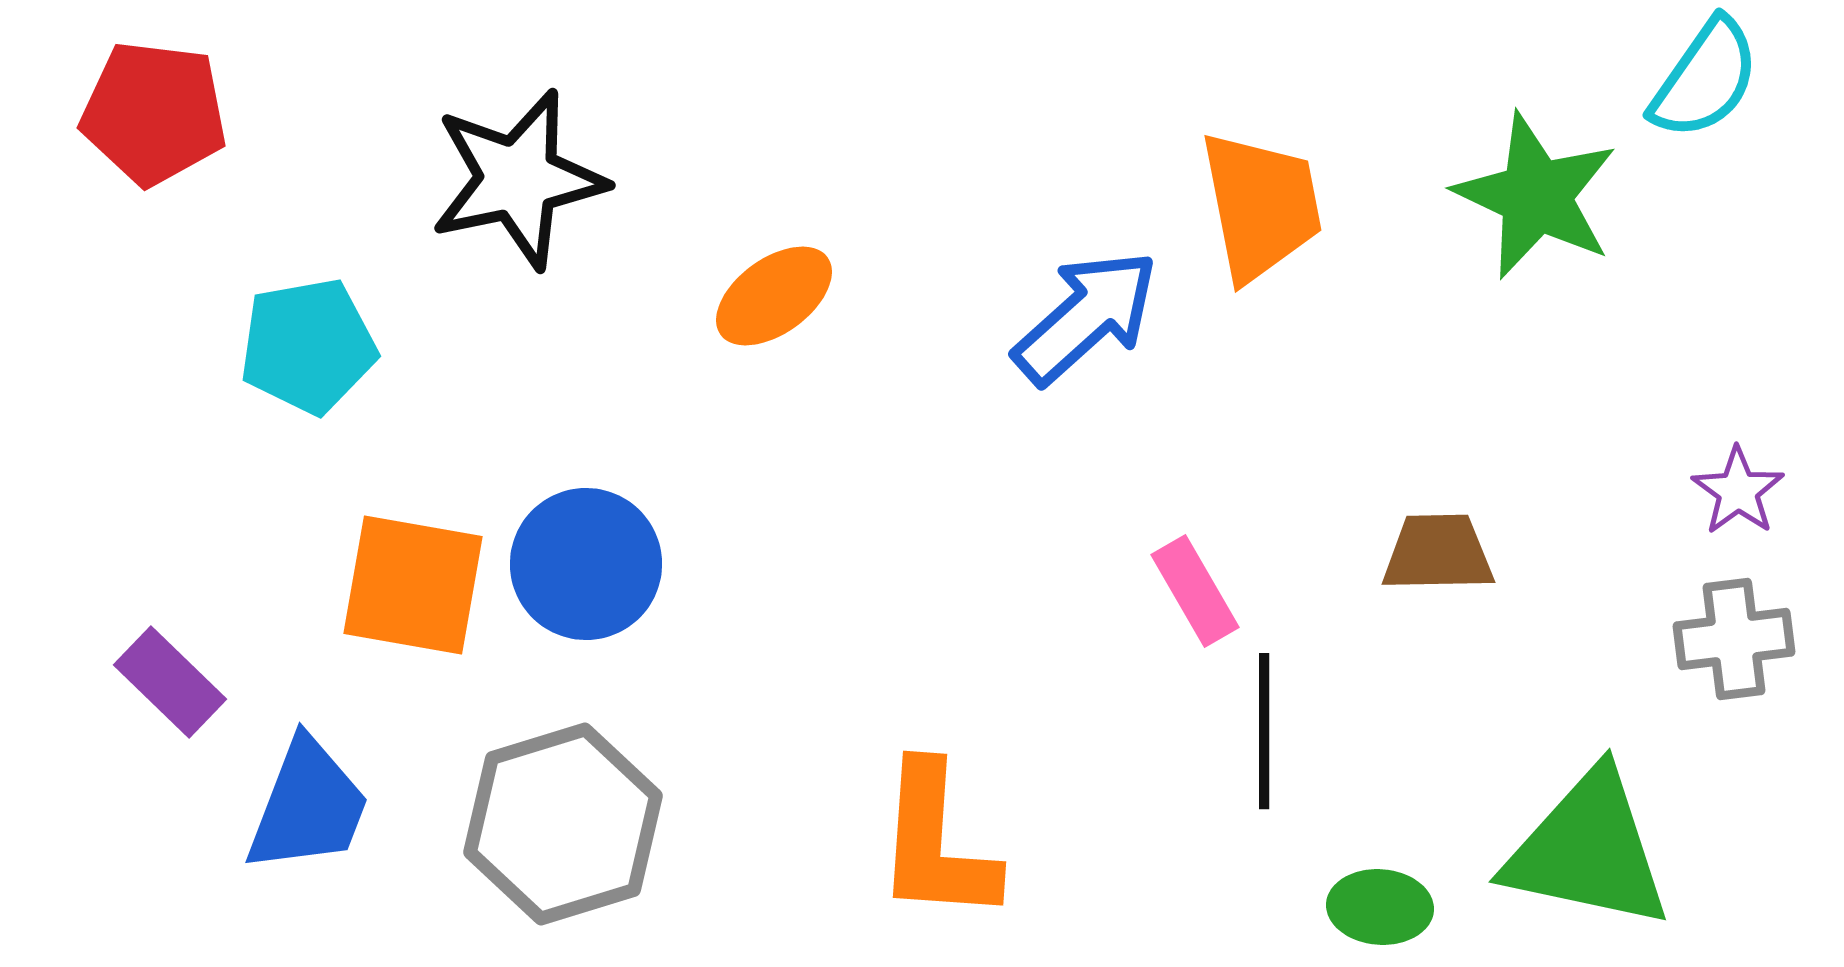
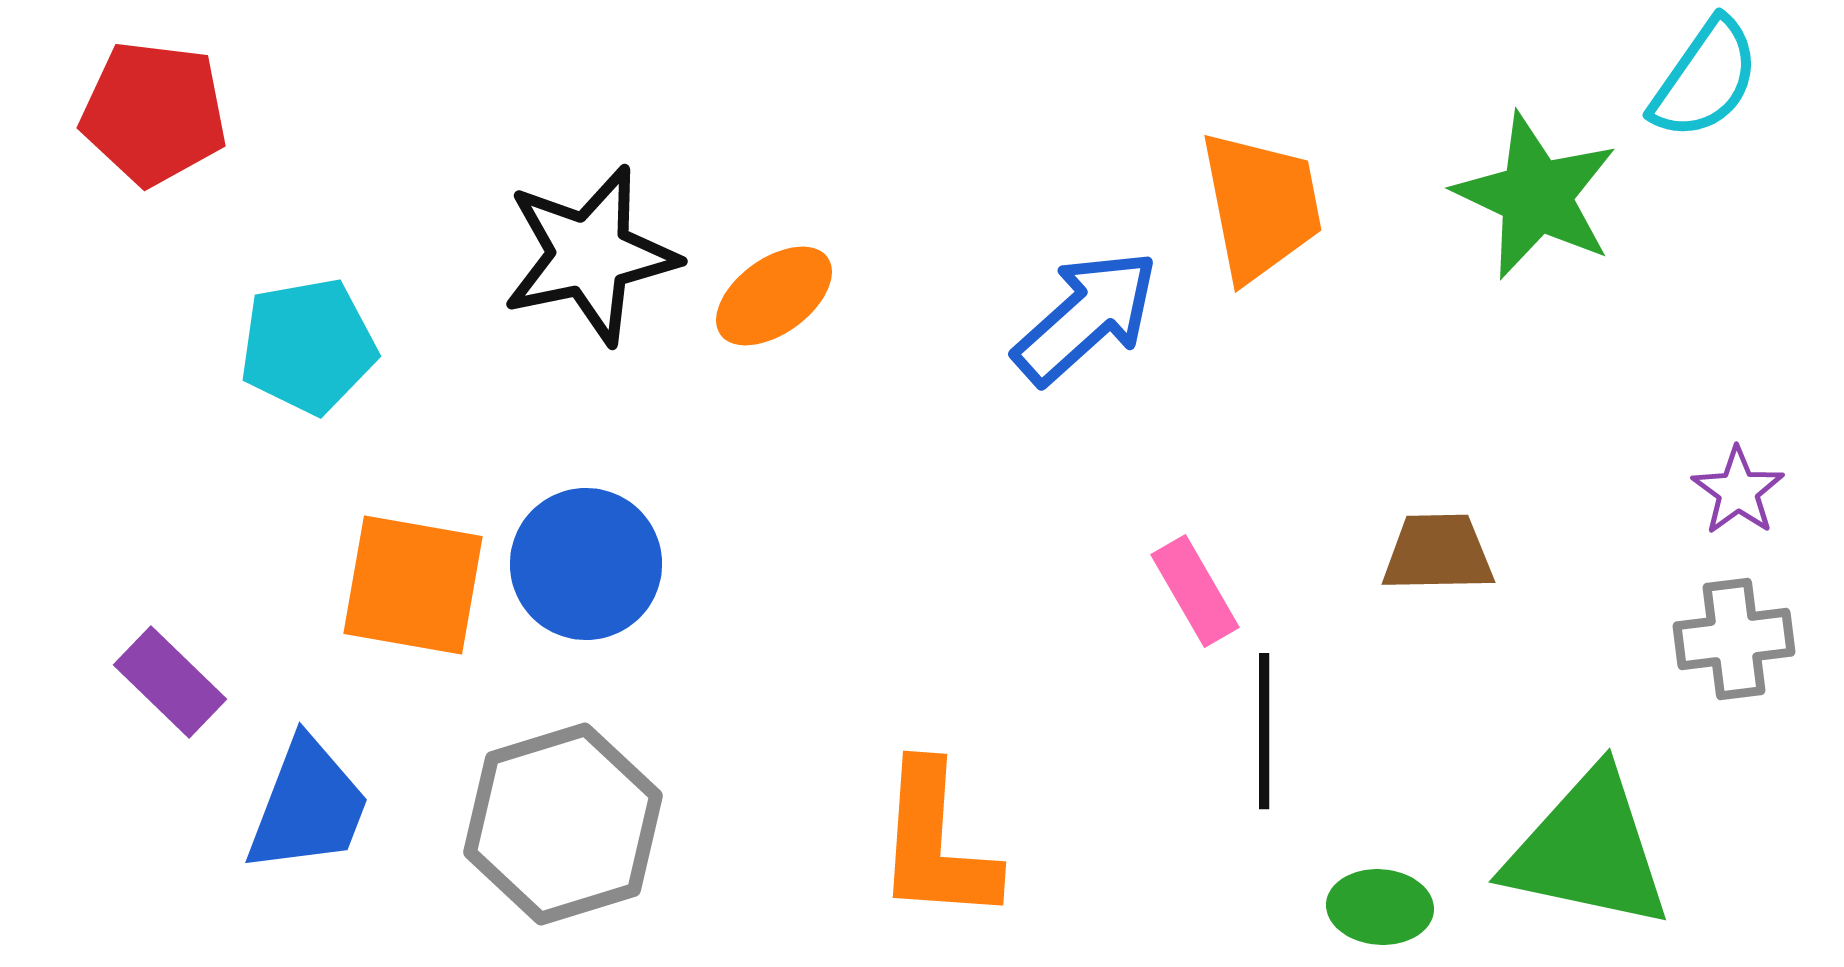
black star: moved 72 px right, 76 px down
